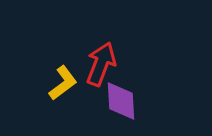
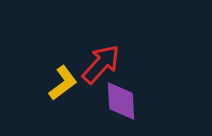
red arrow: rotated 21 degrees clockwise
